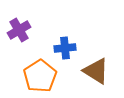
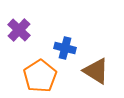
purple cross: rotated 15 degrees counterclockwise
blue cross: rotated 20 degrees clockwise
